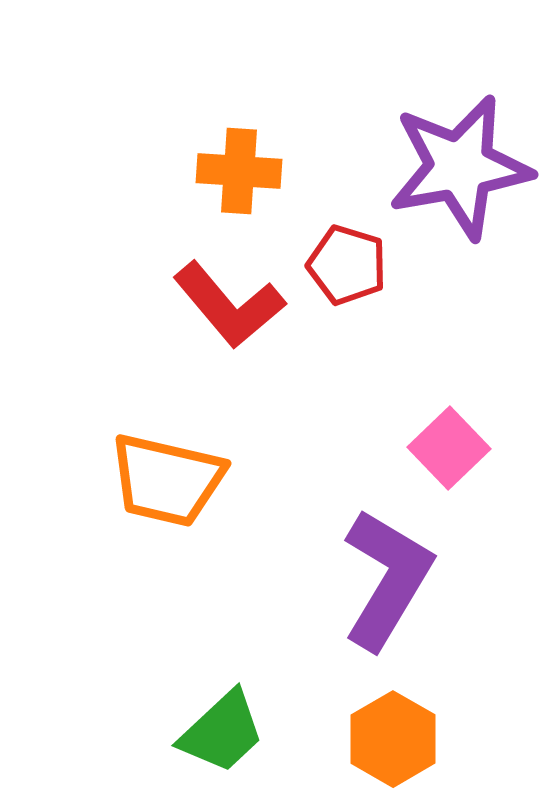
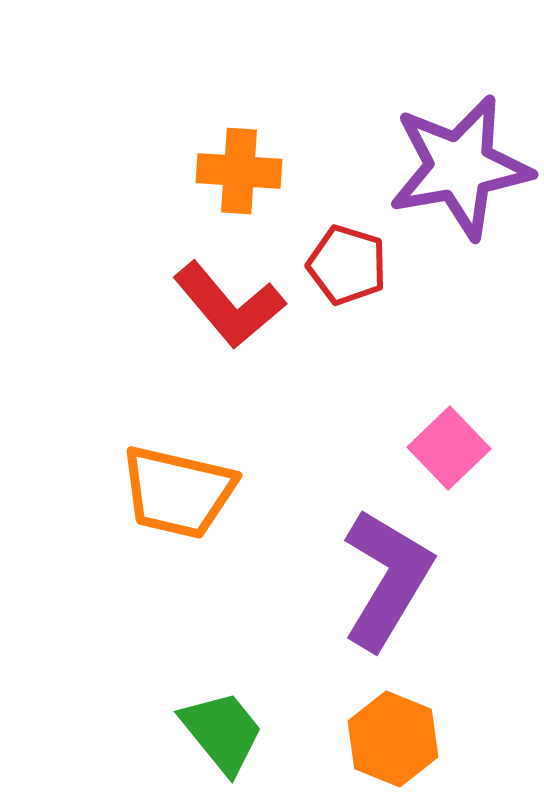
orange trapezoid: moved 11 px right, 12 px down
green trapezoid: rotated 86 degrees counterclockwise
orange hexagon: rotated 8 degrees counterclockwise
